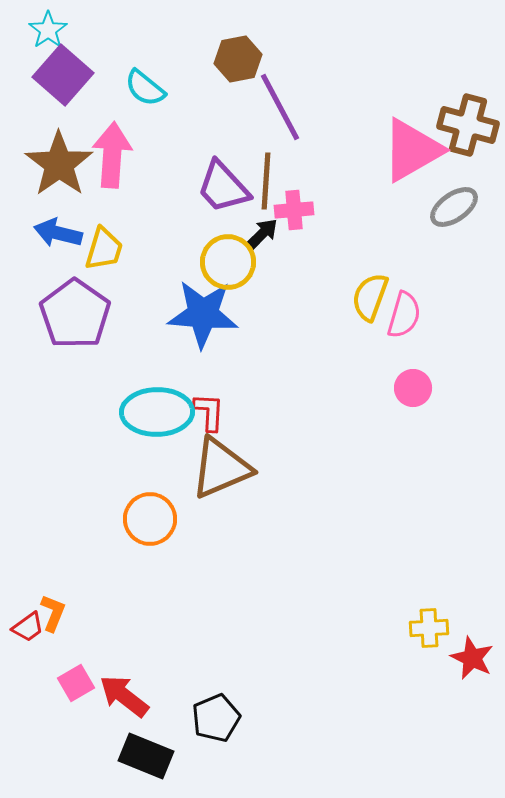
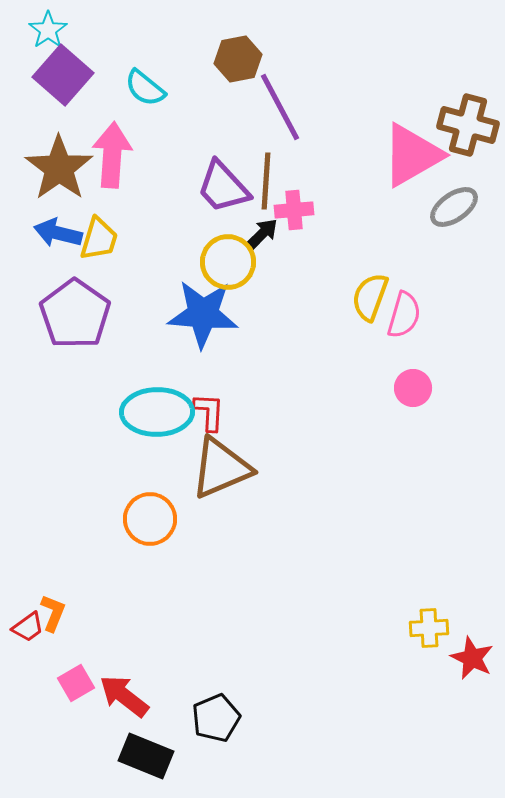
pink triangle: moved 5 px down
brown star: moved 4 px down
yellow trapezoid: moved 5 px left, 10 px up
